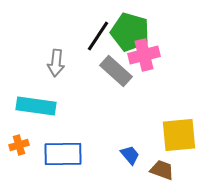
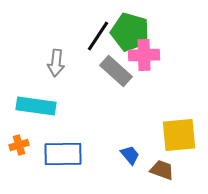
pink cross: rotated 12 degrees clockwise
